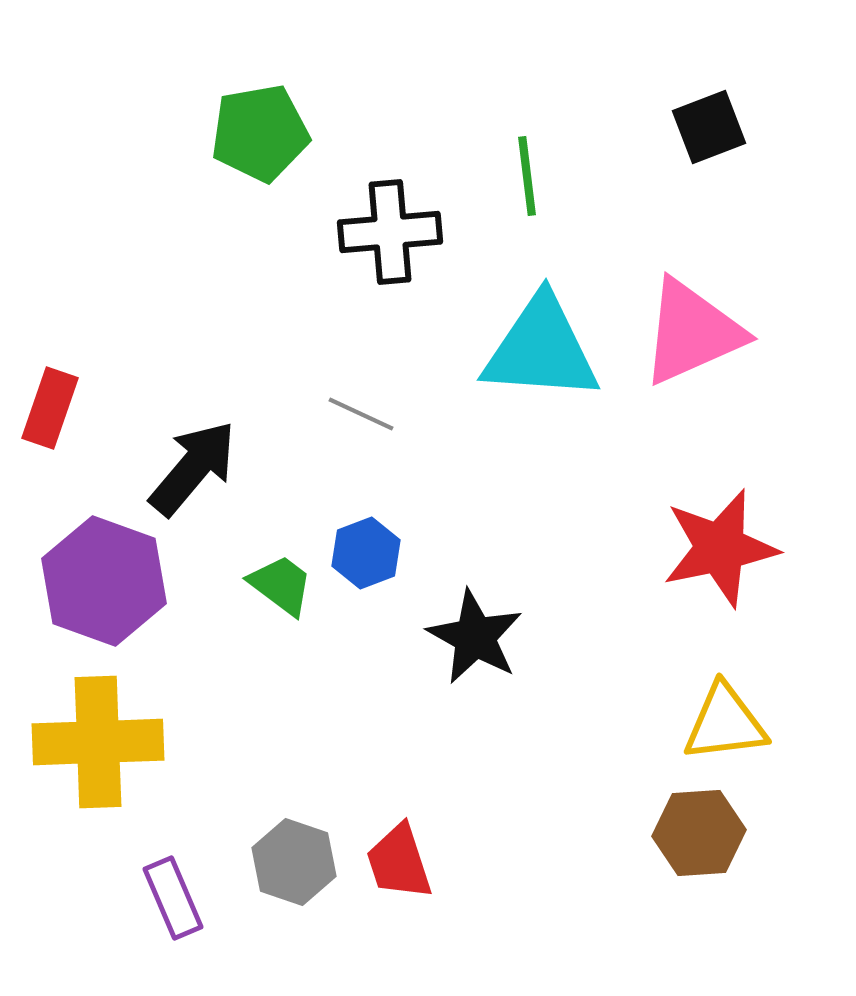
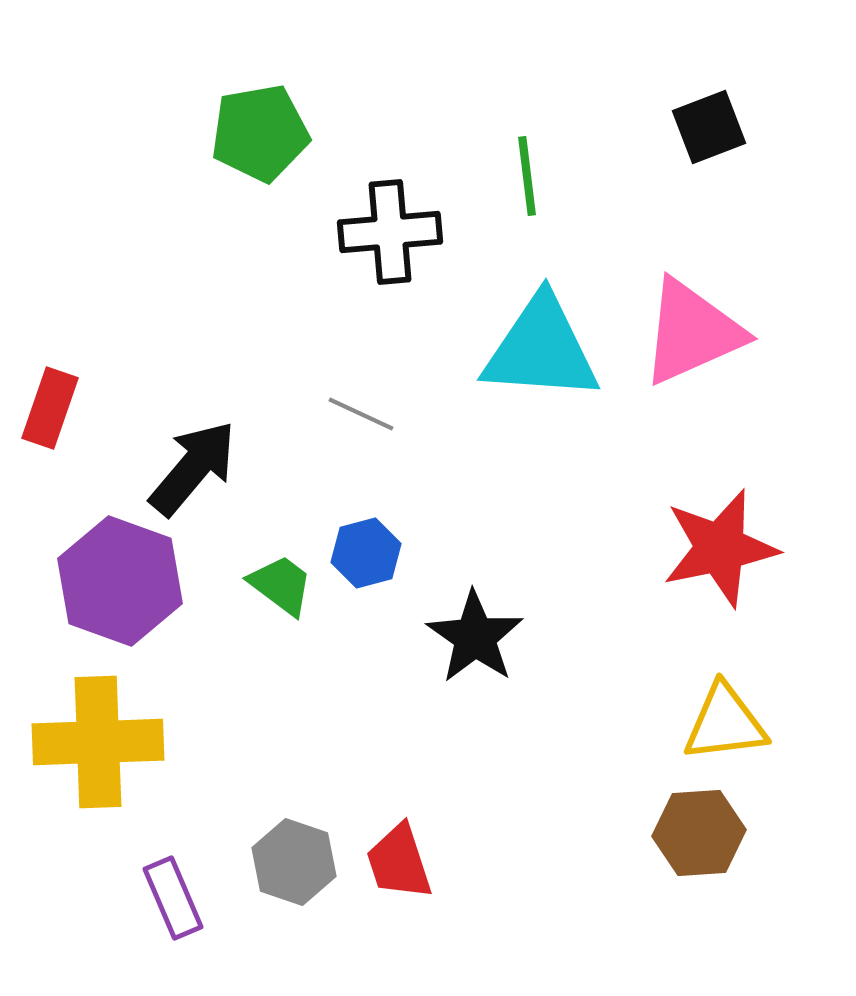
blue hexagon: rotated 6 degrees clockwise
purple hexagon: moved 16 px right
black star: rotated 6 degrees clockwise
